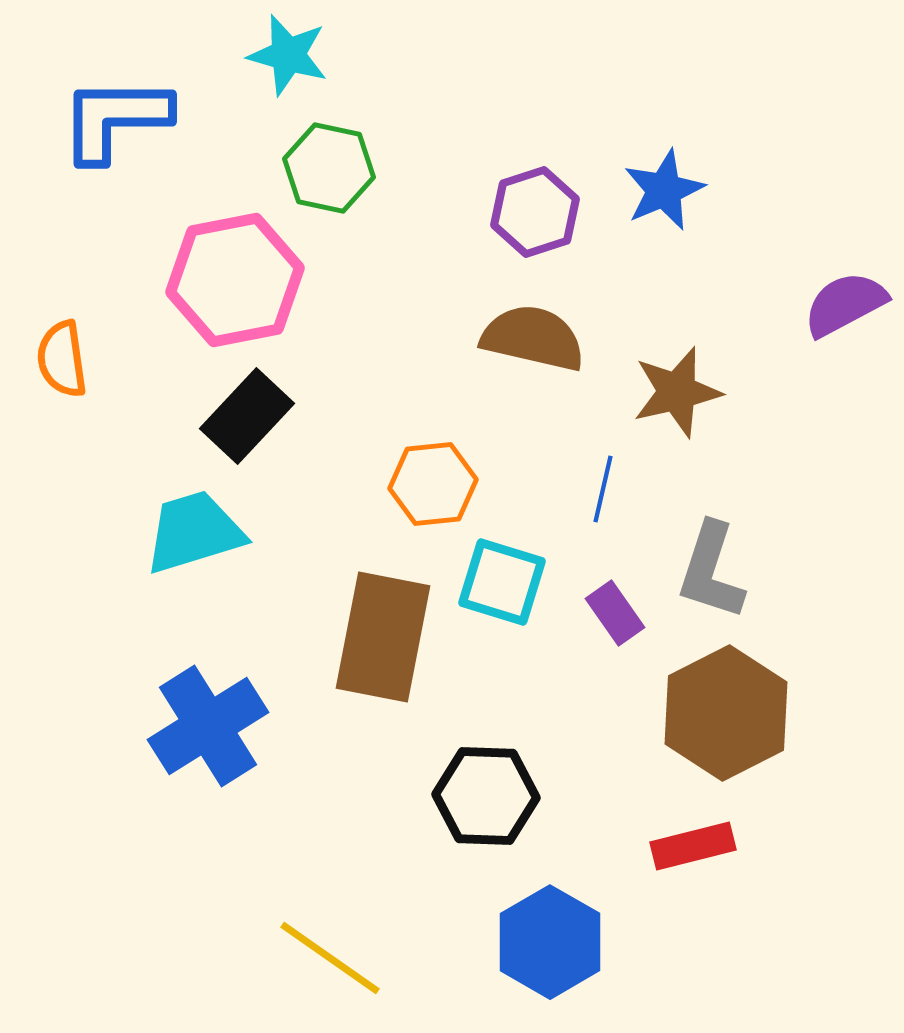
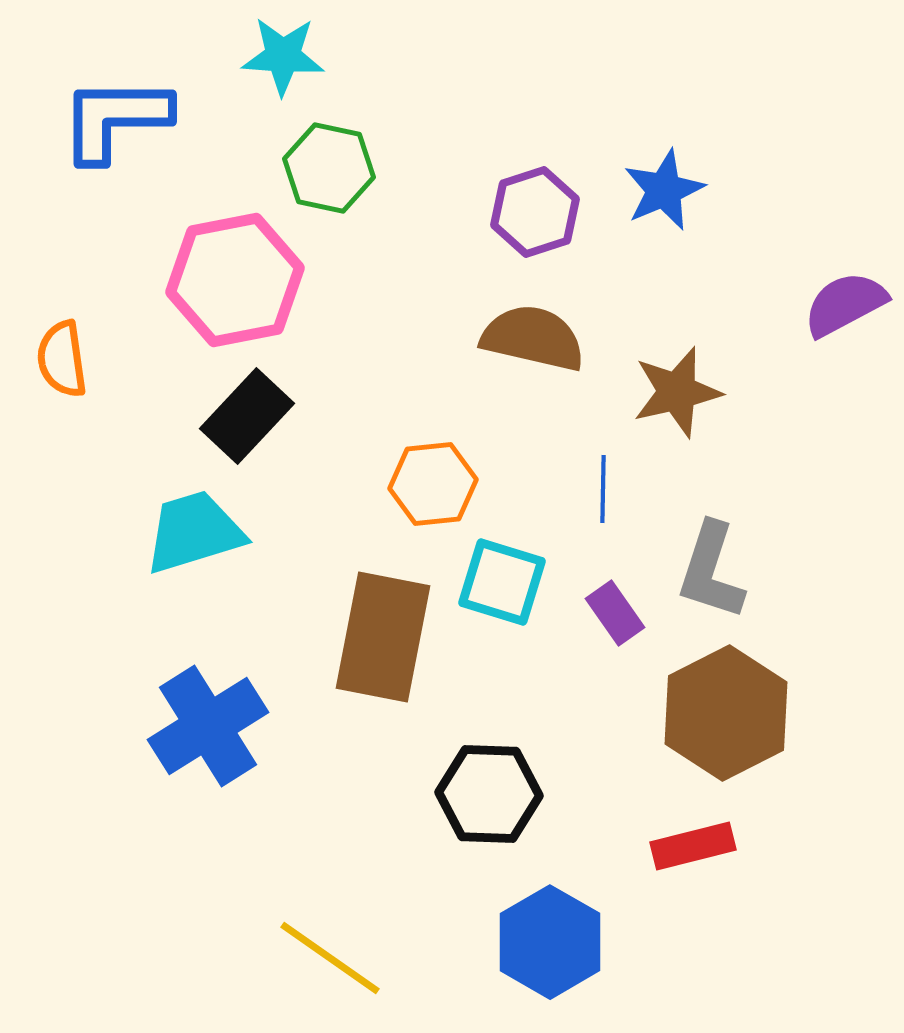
cyan star: moved 5 px left, 1 px down; rotated 12 degrees counterclockwise
blue line: rotated 12 degrees counterclockwise
black hexagon: moved 3 px right, 2 px up
